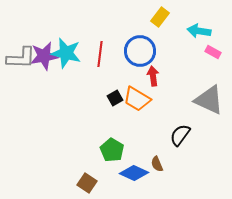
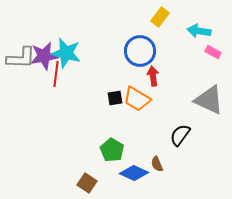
red line: moved 44 px left, 20 px down
black square: rotated 21 degrees clockwise
